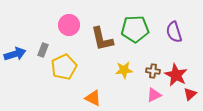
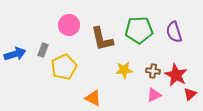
green pentagon: moved 4 px right, 1 px down
